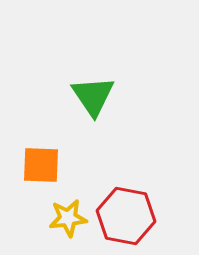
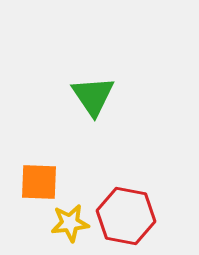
orange square: moved 2 px left, 17 px down
yellow star: moved 2 px right, 5 px down
